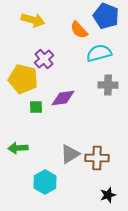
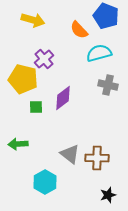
gray cross: rotated 12 degrees clockwise
purple diamond: rotated 30 degrees counterclockwise
green arrow: moved 4 px up
gray triangle: rotated 50 degrees counterclockwise
